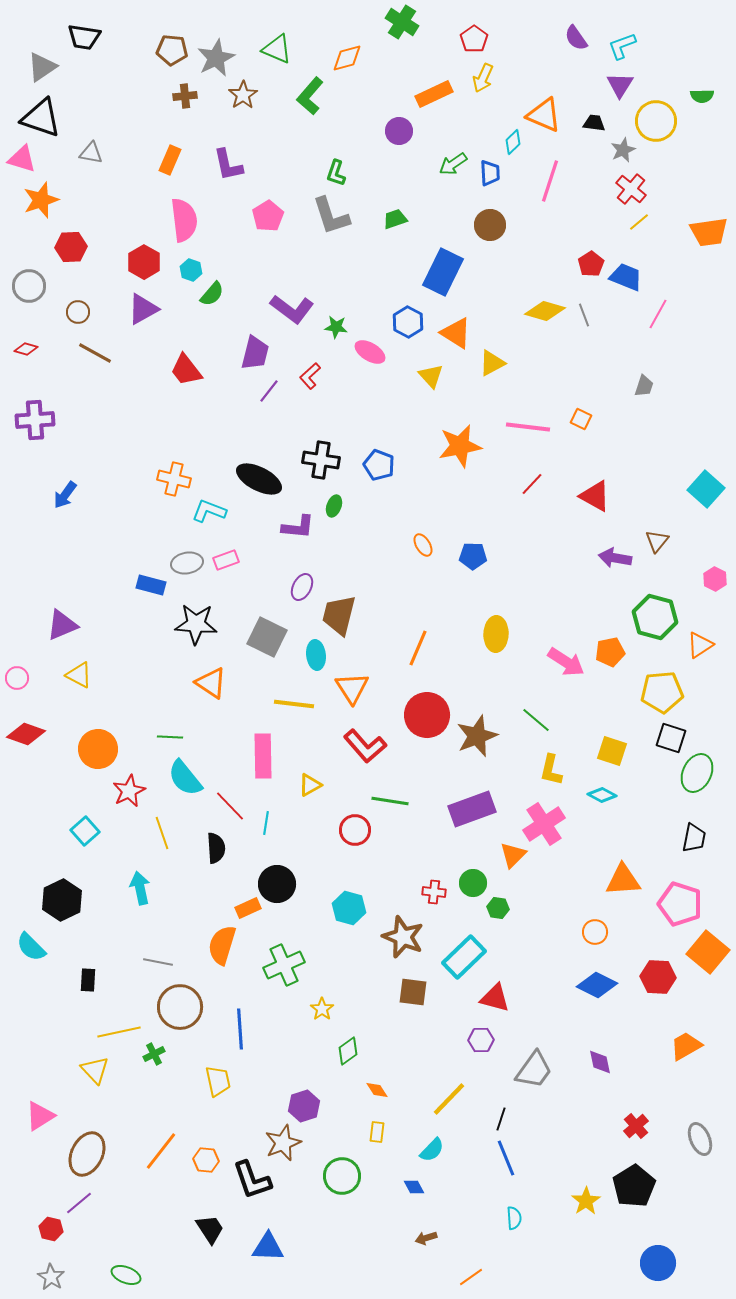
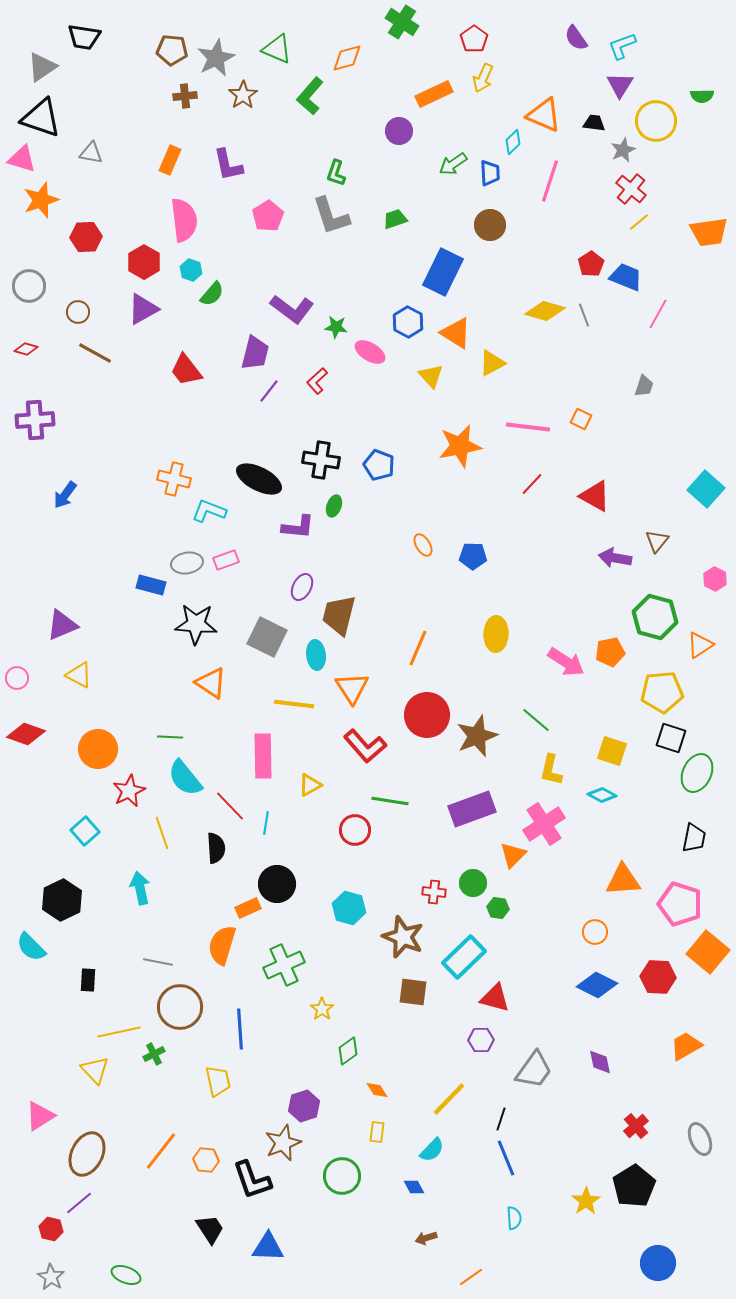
red hexagon at (71, 247): moved 15 px right, 10 px up
red L-shape at (310, 376): moved 7 px right, 5 px down
